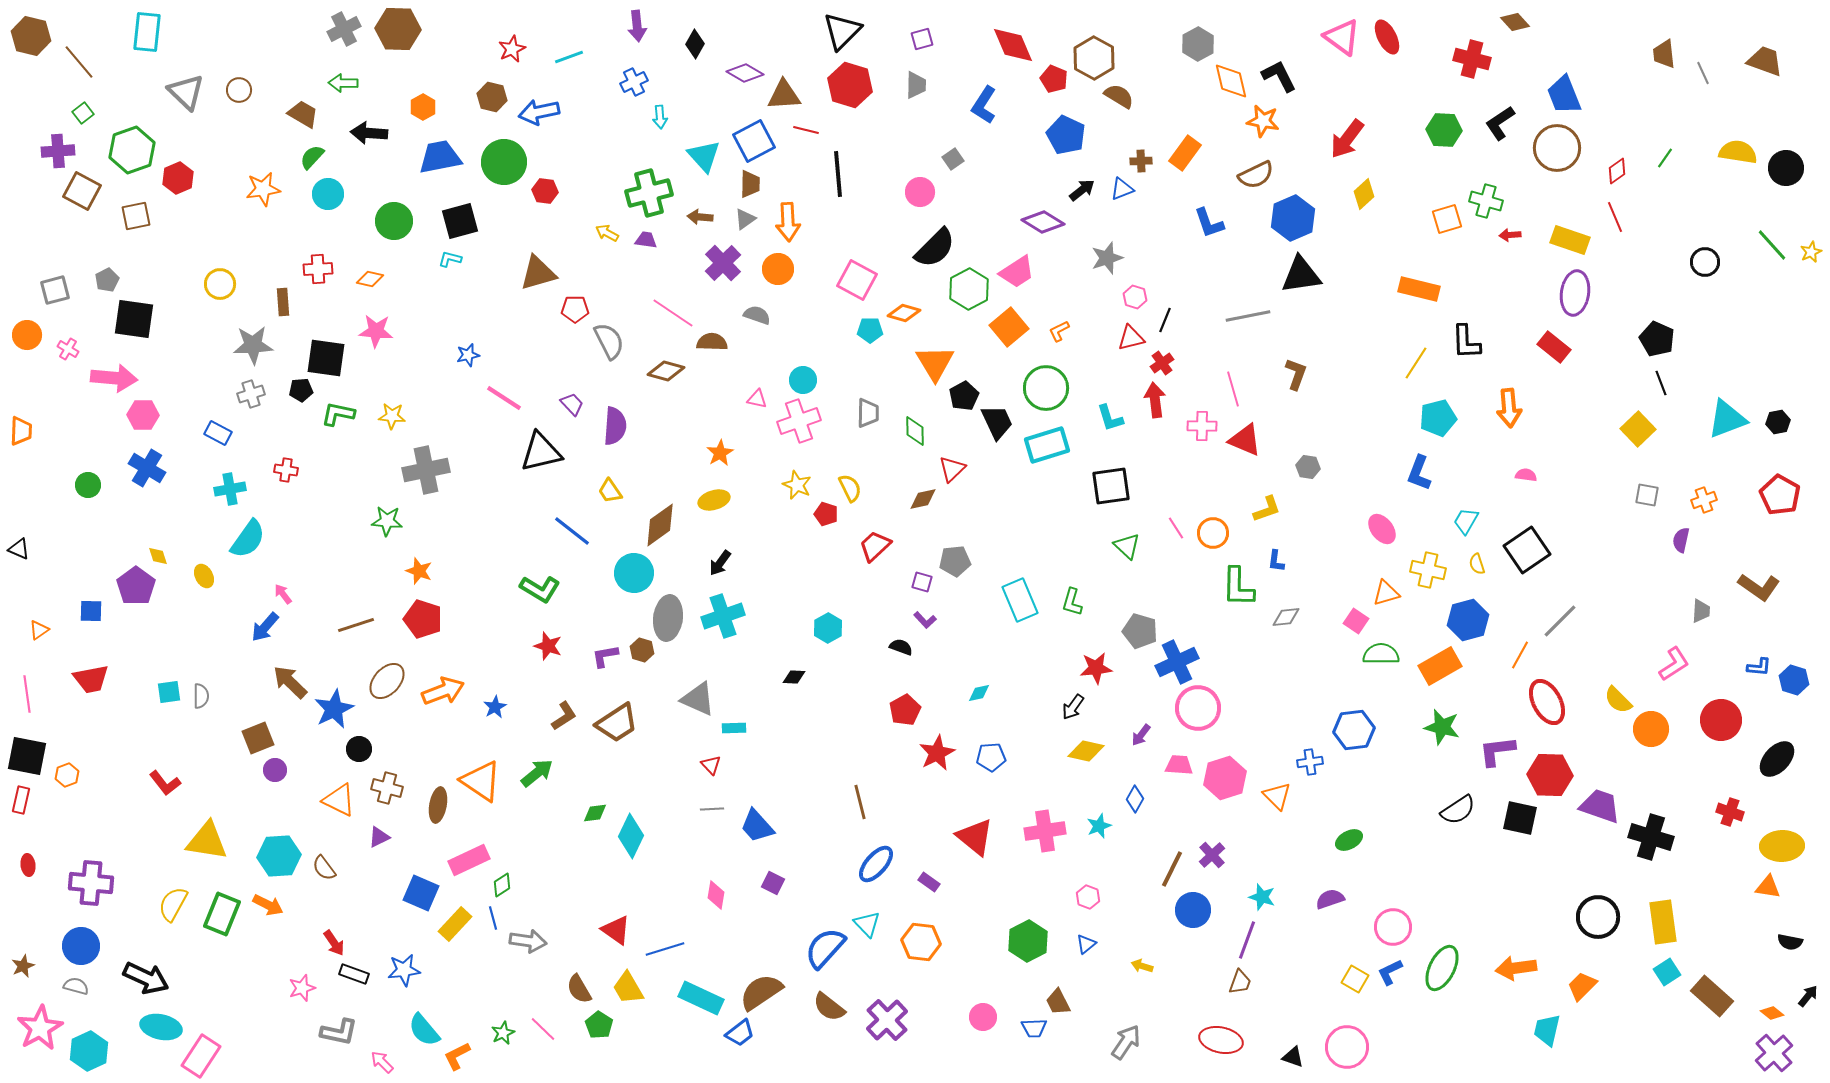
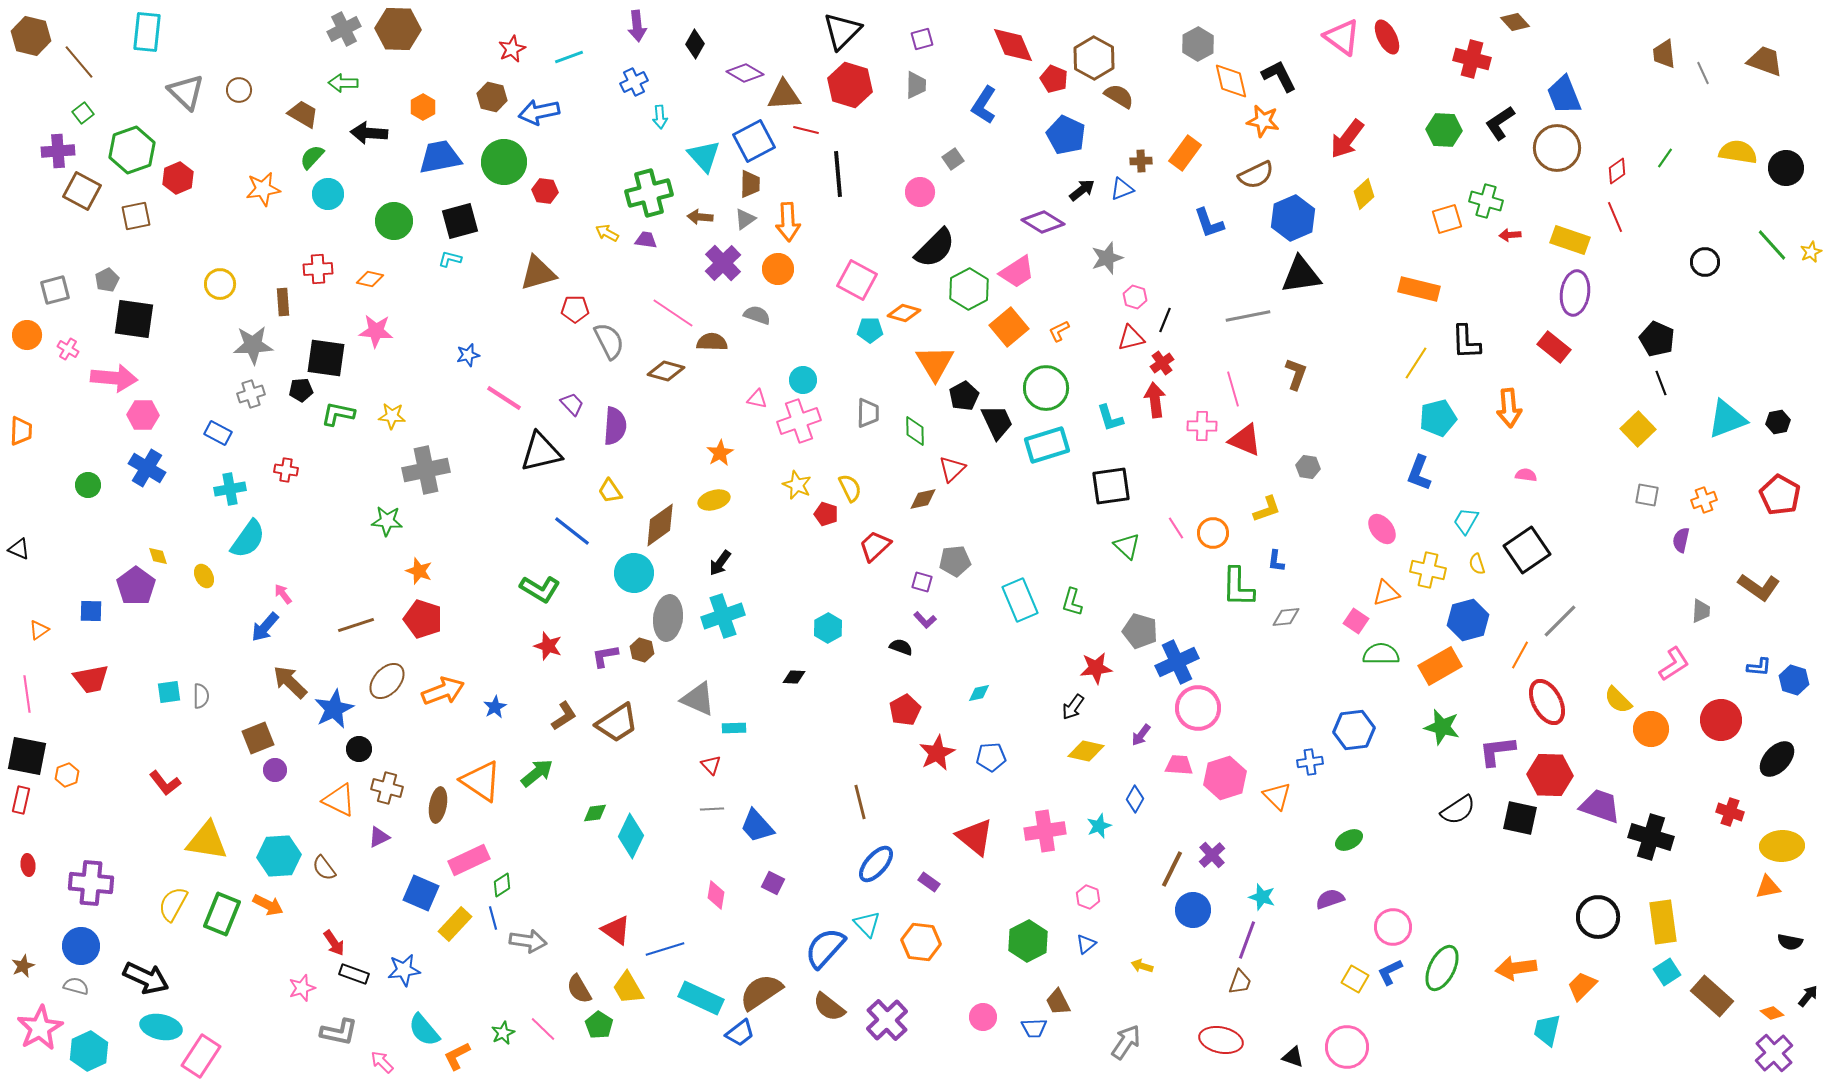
orange triangle at (1768, 887): rotated 20 degrees counterclockwise
